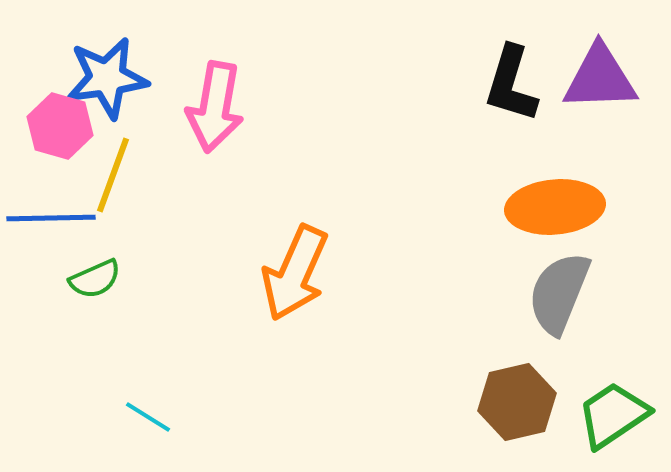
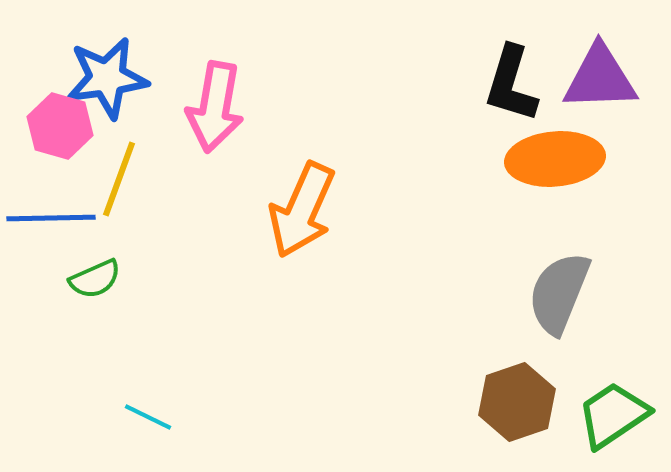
yellow line: moved 6 px right, 4 px down
orange ellipse: moved 48 px up
orange arrow: moved 7 px right, 63 px up
brown hexagon: rotated 6 degrees counterclockwise
cyan line: rotated 6 degrees counterclockwise
